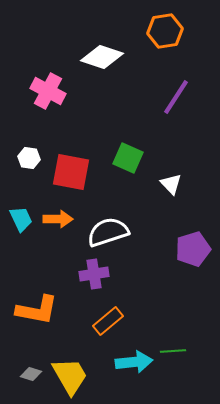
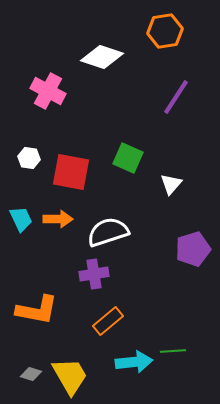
white triangle: rotated 25 degrees clockwise
